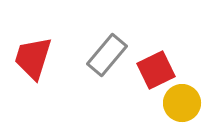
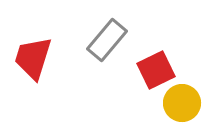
gray rectangle: moved 15 px up
